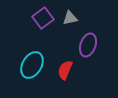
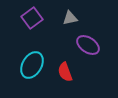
purple square: moved 11 px left
purple ellipse: rotated 75 degrees counterclockwise
red semicircle: moved 2 px down; rotated 42 degrees counterclockwise
